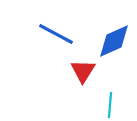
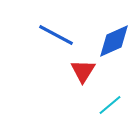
blue line: moved 1 px down
cyan line: rotated 45 degrees clockwise
